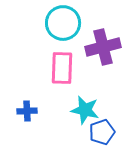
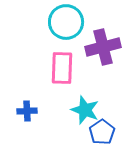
cyan circle: moved 3 px right, 1 px up
cyan star: rotated 8 degrees clockwise
blue pentagon: rotated 15 degrees counterclockwise
